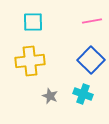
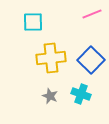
pink line: moved 7 px up; rotated 12 degrees counterclockwise
yellow cross: moved 21 px right, 3 px up
cyan cross: moved 2 px left
